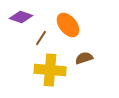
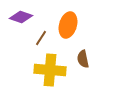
orange ellipse: rotated 55 degrees clockwise
brown semicircle: moved 1 px left, 1 px down; rotated 84 degrees counterclockwise
